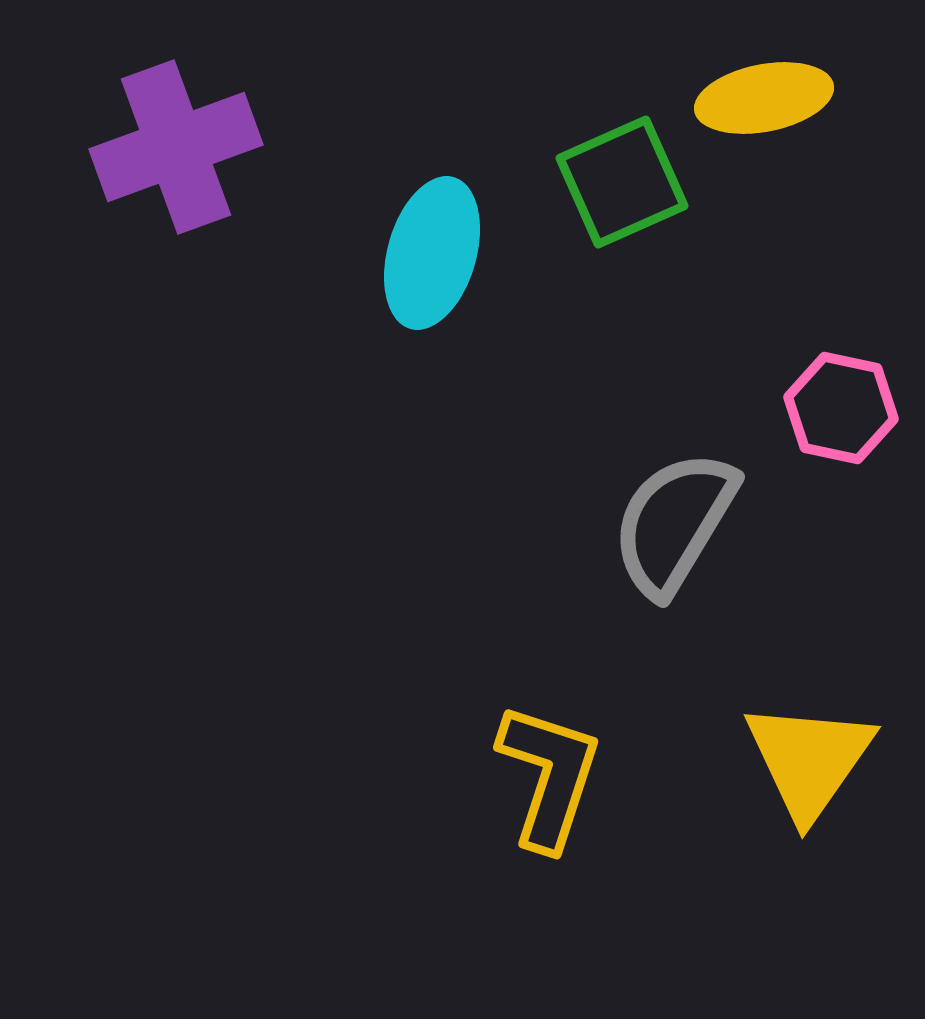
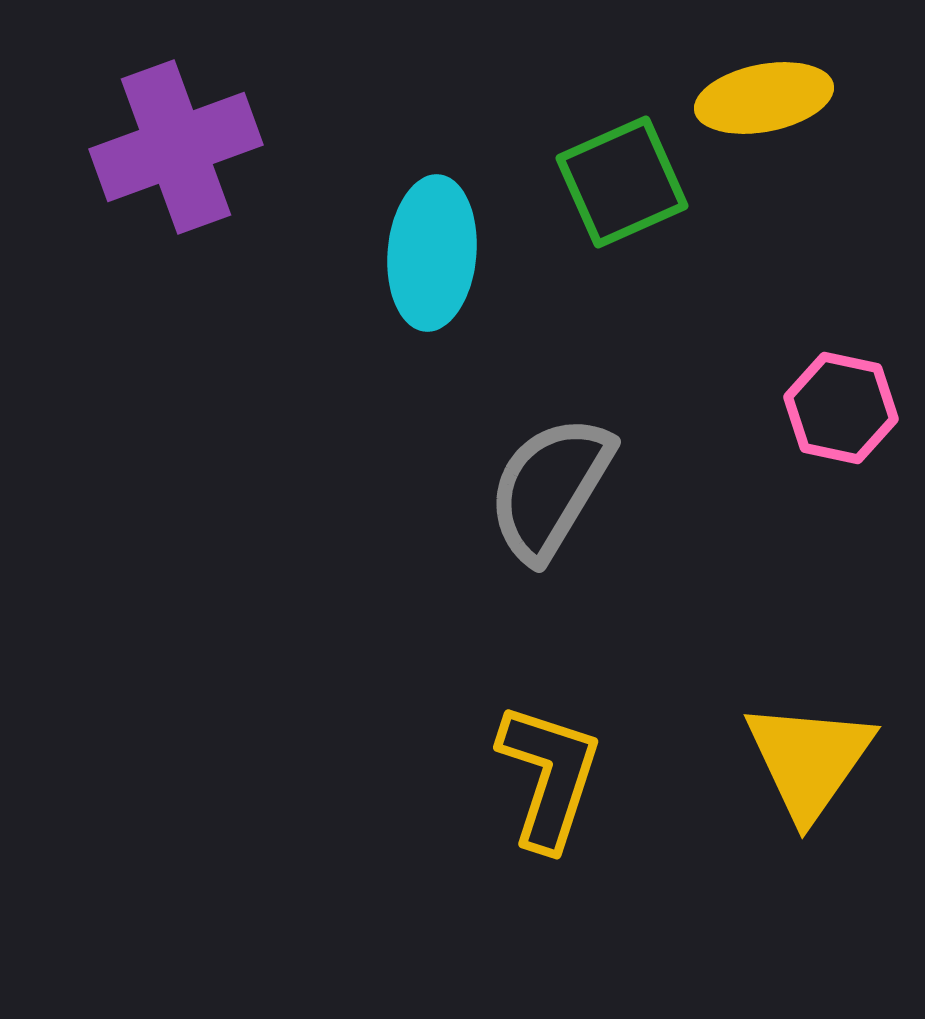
cyan ellipse: rotated 11 degrees counterclockwise
gray semicircle: moved 124 px left, 35 px up
